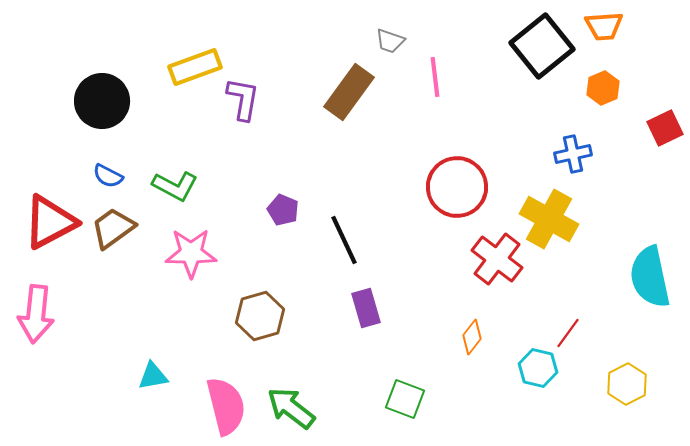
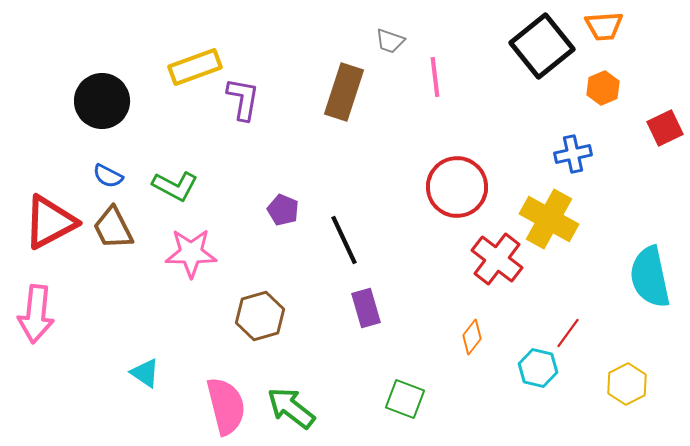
brown rectangle: moved 5 px left; rotated 18 degrees counterclockwise
brown trapezoid: rotated 81 degrees counterclockwise
cyan triangle: moved 8 px left, 3 px up; rotated 44 degrees clockwise
